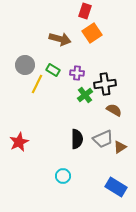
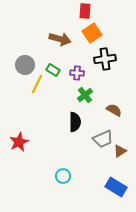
red rectangle: rotated 14 degrees counterclockwise
black cross: moved 25 px up
black semicircle: moved 2 px left, 17 px up
brown triangle: moved 4 px down
